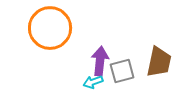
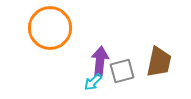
cyan arrow: rotated 24 degrees counterclockwise
